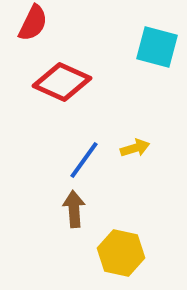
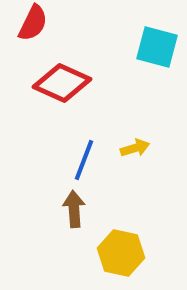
red diamond: moved 1 px down
blue line: rotated 15 degrees counterclockwise
